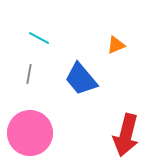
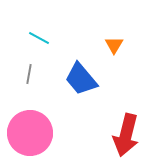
orange triangle: moved 2 px left; rotated 36 degrees counterclockwise
